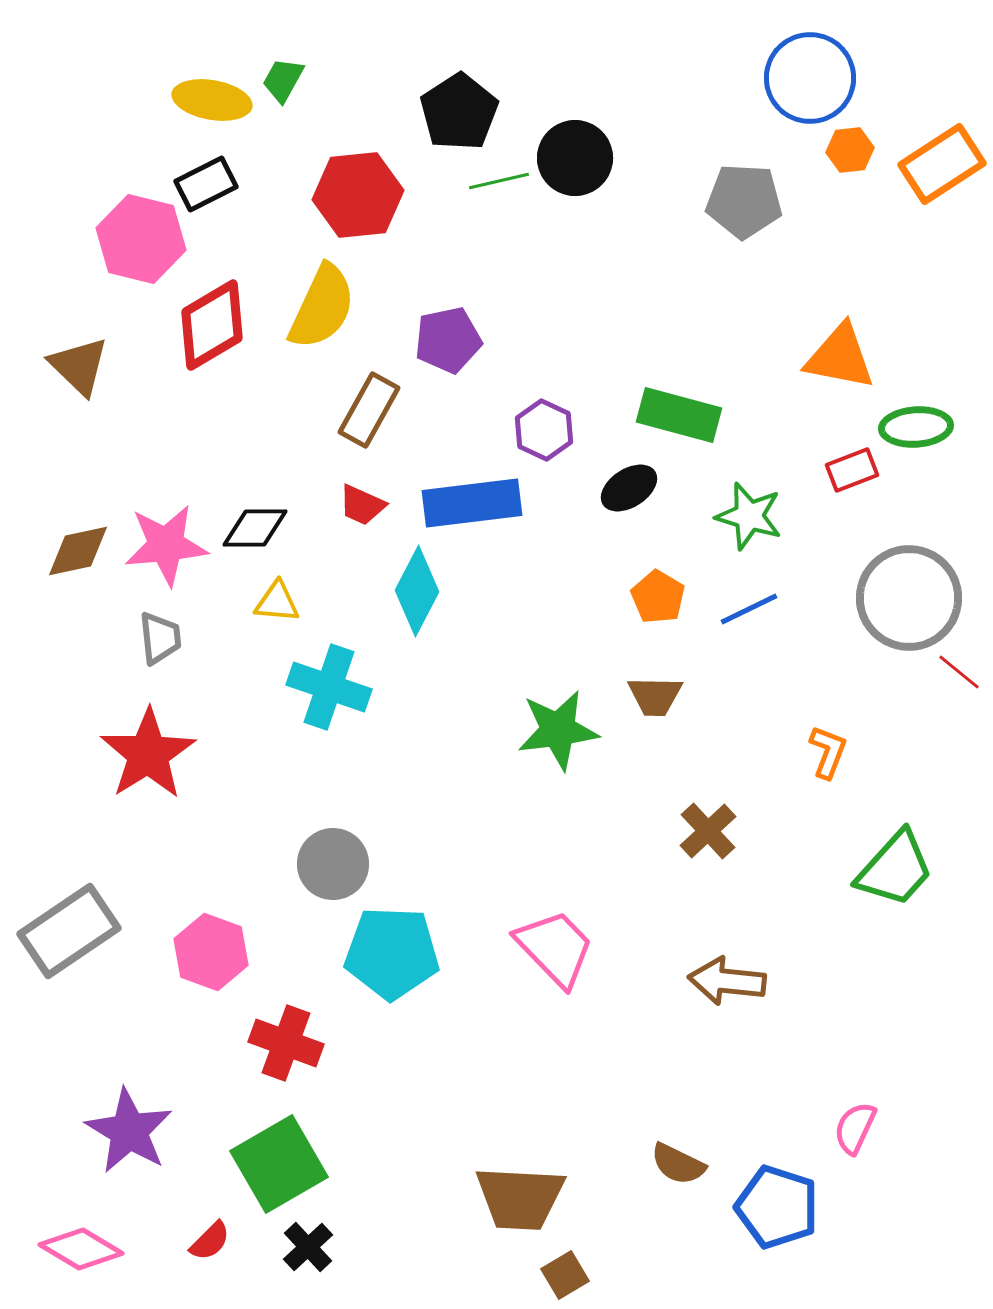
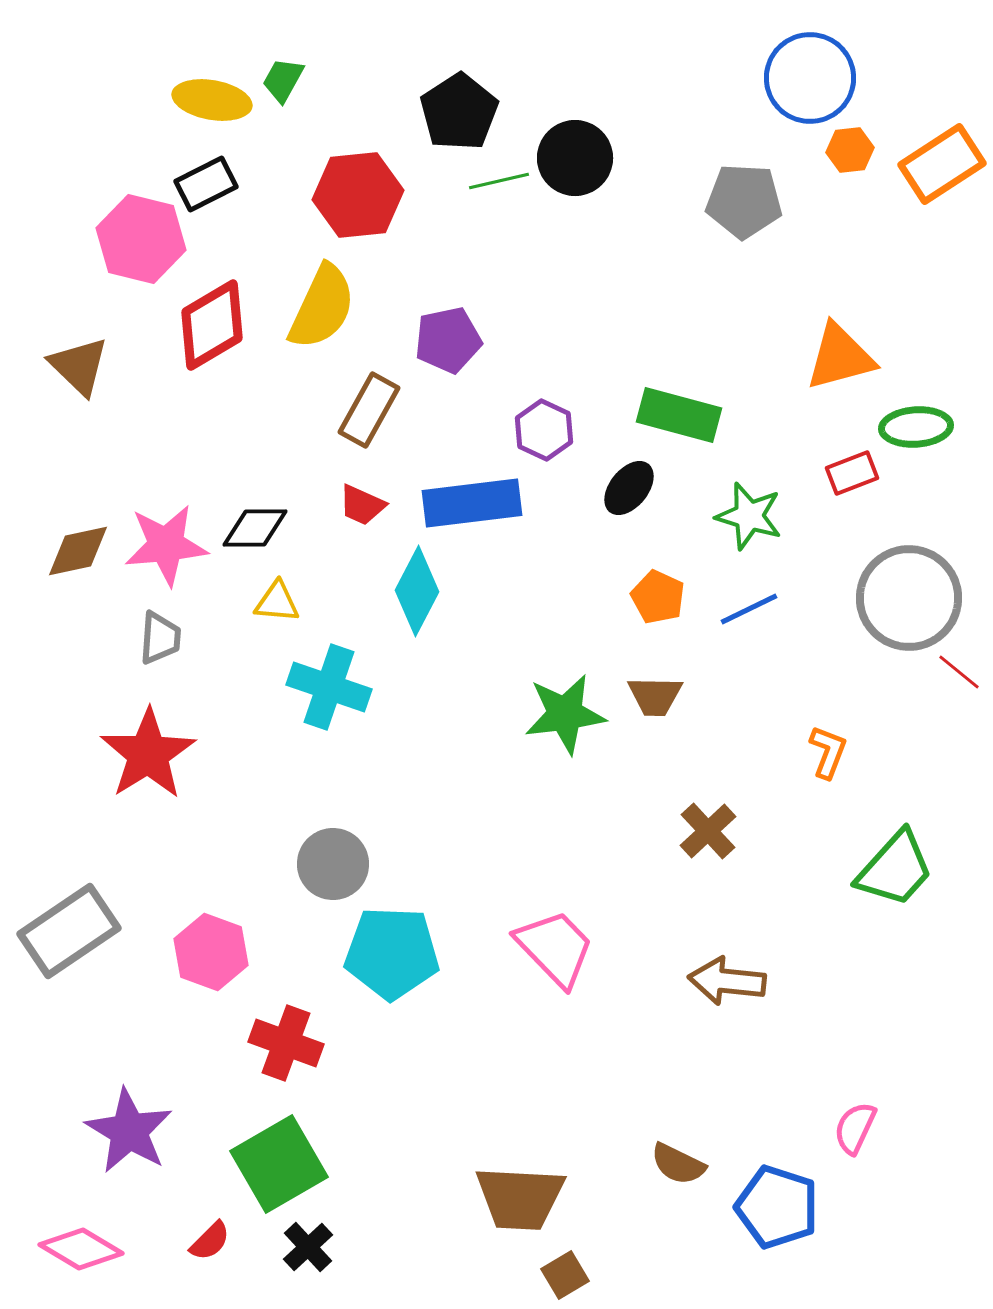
orange triangle at (840, 357): rotated 26 degrees counterclockwise
red rectangle at (852, 470): moved 3 px down
black ellipse at (629, 488): rotated 18 degrees counterclockwise
orange pentagon at (658, 597): rotated 6 degrees counterclockwise
gray trapezoid at (160, 638): rotated 10 degrees clockwise
green star at (558, 730): moved 7 px right, 16 px up
